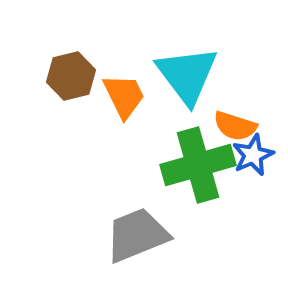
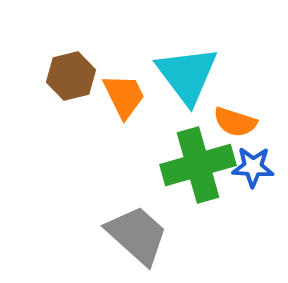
orange semicircle: moved 4 px up
blue star: moved 12 px down; rotated 27 degrees clockwise
gray trapezoid: rotated 64 degrees clockwise
